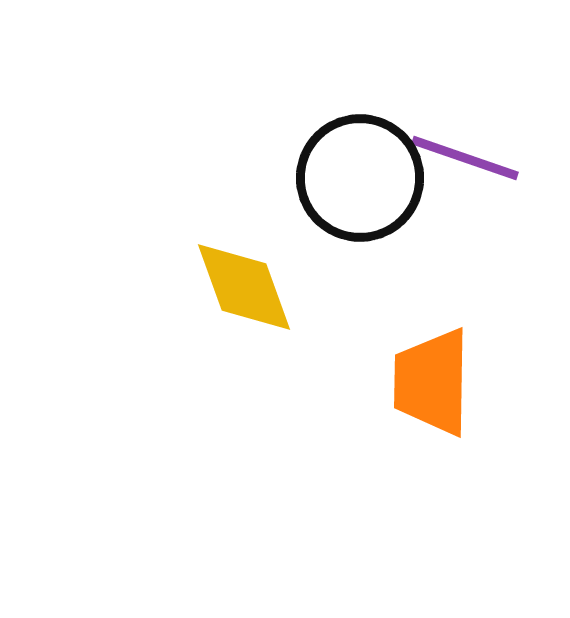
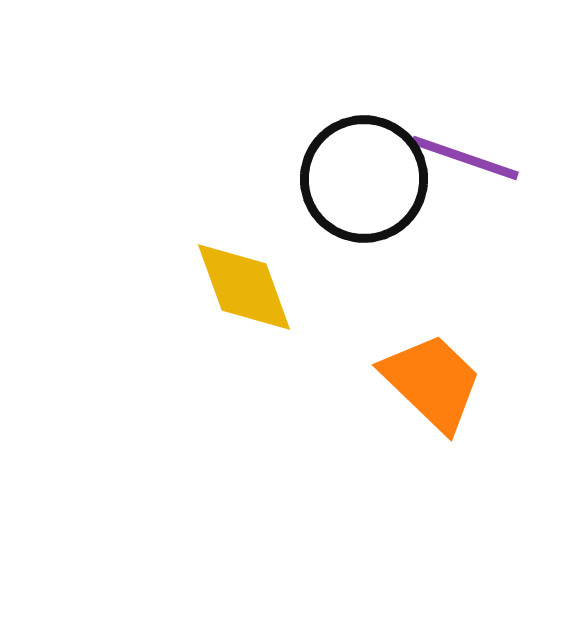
black circle: moved 4 px right, 1 px down
orange trapezoid: rotated 133 degrees clockwise
